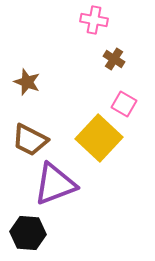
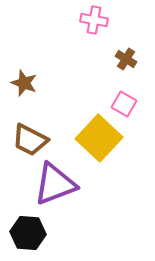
brown cross: moved 12 px right
brown star: moved 3 px left, 1 px down
